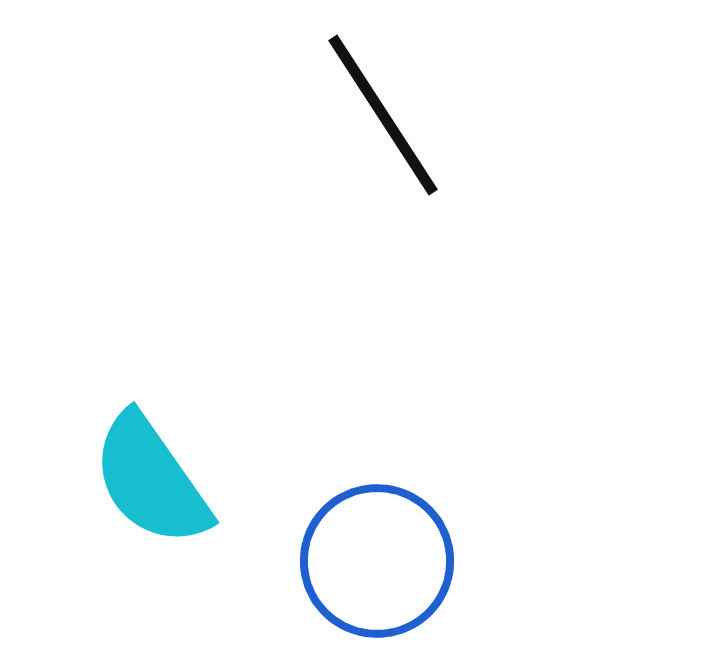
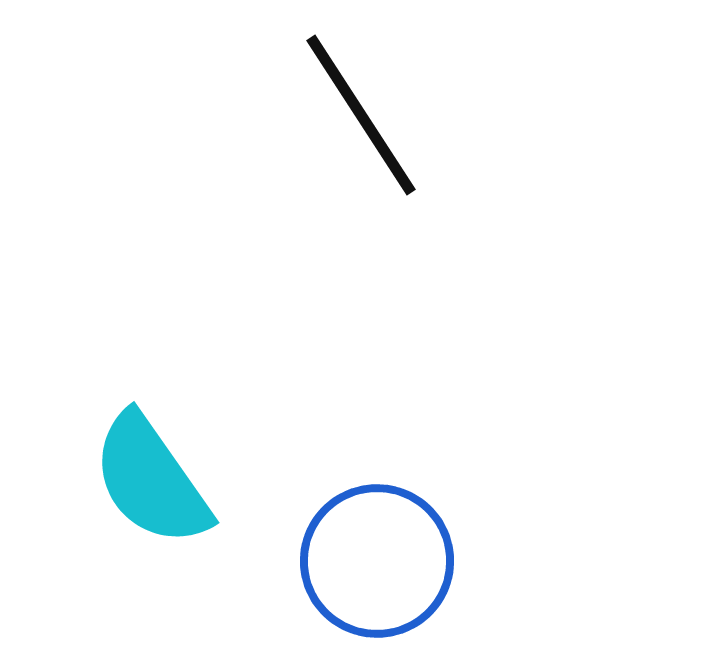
black line: moved 22 px left
